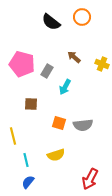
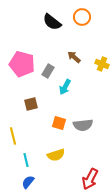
black semicircle: moved 1 px right
gray rectangle: moved 1 px right
brown square: rotated 16 degrees counterclockwise
